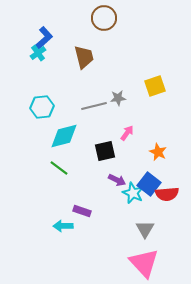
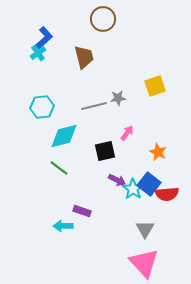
brown circle: moved 1 px left, 1 px down
cyan star: moved 4 px up; rotated 10 degrees clockwise
